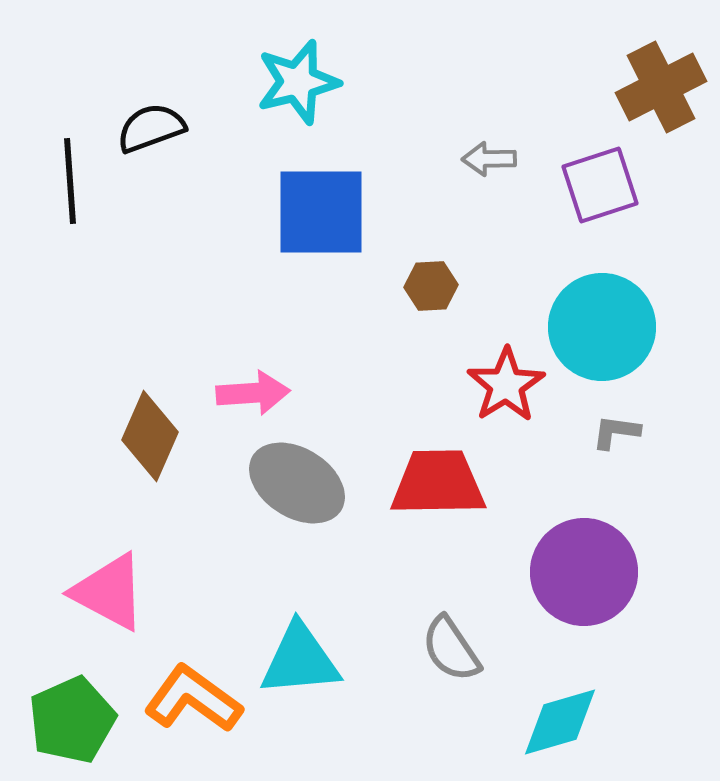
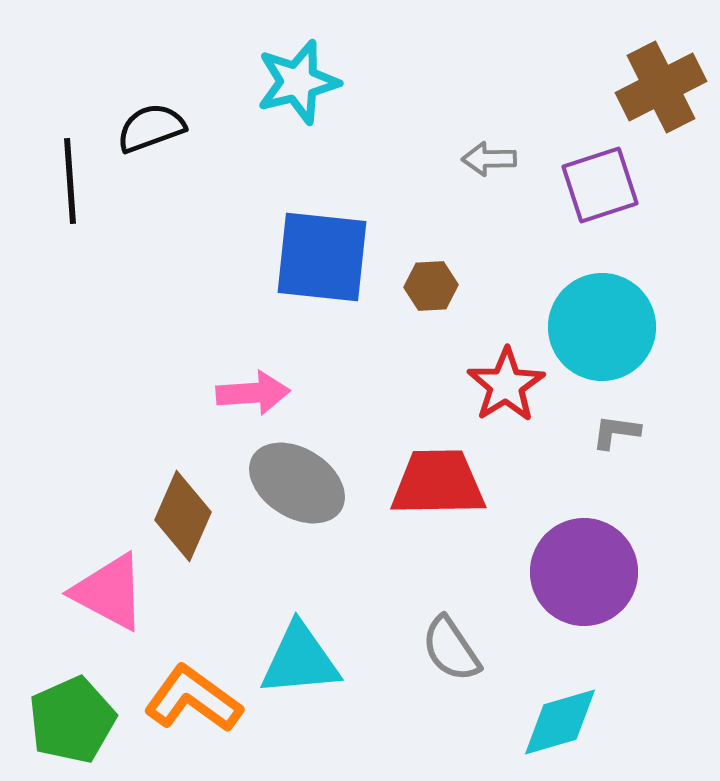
blue square: moved 1 px right, 45 px down; rotated 6 degrees clockwise
brown diamond: moved 33 px right, 80 px down
